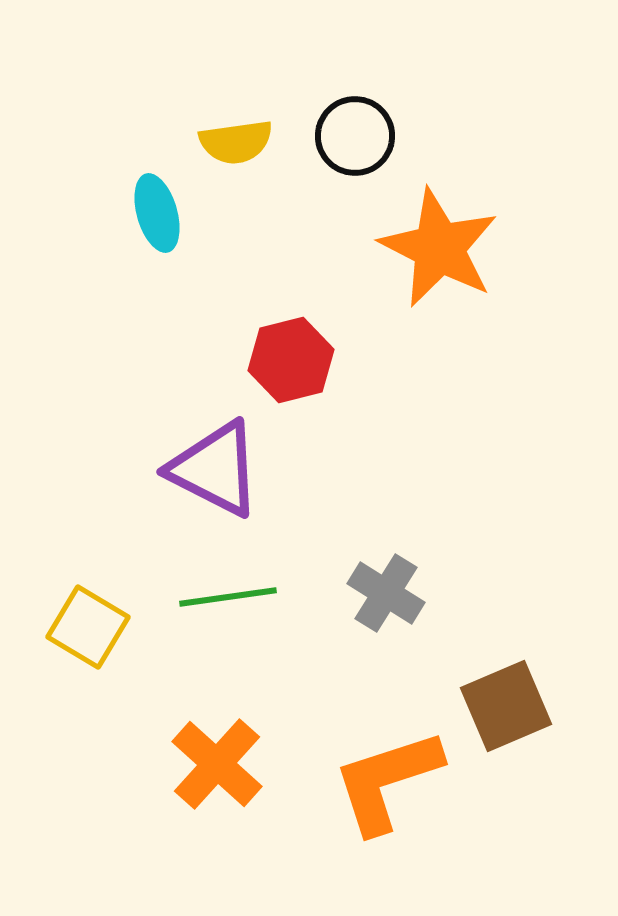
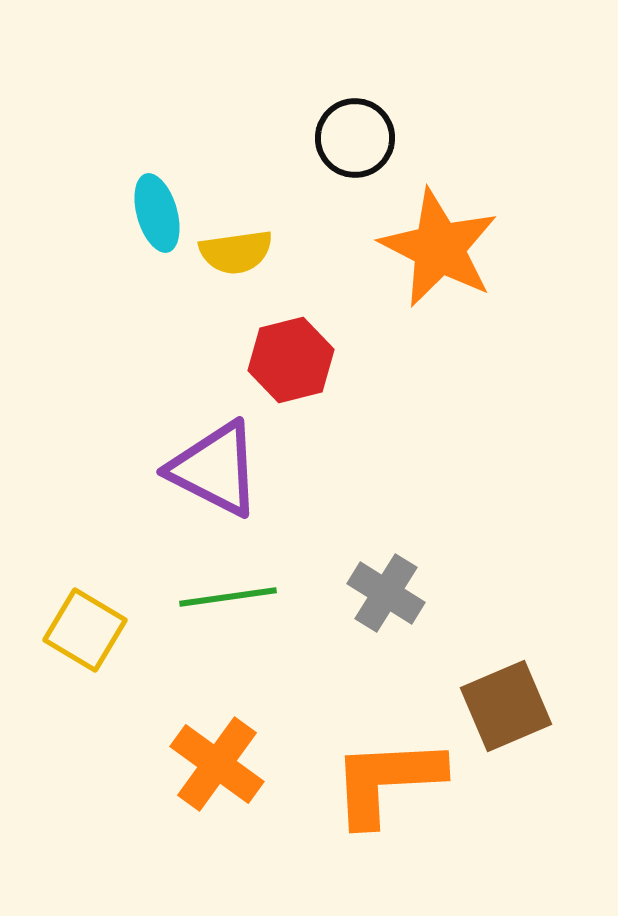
black circle: moved 2 px down
yellow semicircle: moved 110 px down
yellow square: moved 3 px left, 3 px down
orange cross: rotated 6 degrees counterclockwise
orange L-shape: rotated 15 degrees clockwise
